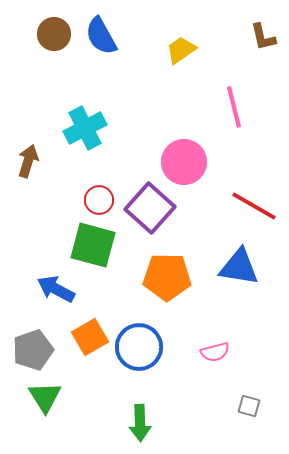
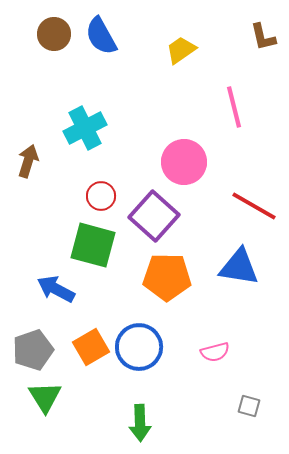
red circle: moved 2 px right, 4 px up
purple square: moved 4 px right, 8 px down
orange square: moved 1 px right, 10 px down
